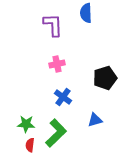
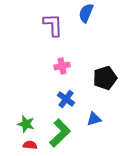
blue semicircle: rotated 24 degrees clockwise
pink cross: moved 5 px right, 2 px down
blue cross: moved 3 px right, 2 px down
blue triangle: moved 1 px left, 1 px up
green star: rotated 12 degrees clockwise
green L-shape: moved 4 px right
red semicircle: rotated 88 degrees clockwise
